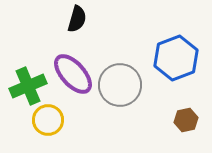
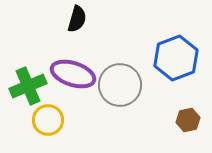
purple ellipse: rotated 30 degrees counterclockwise
brown hexagon: moved 2 px right
